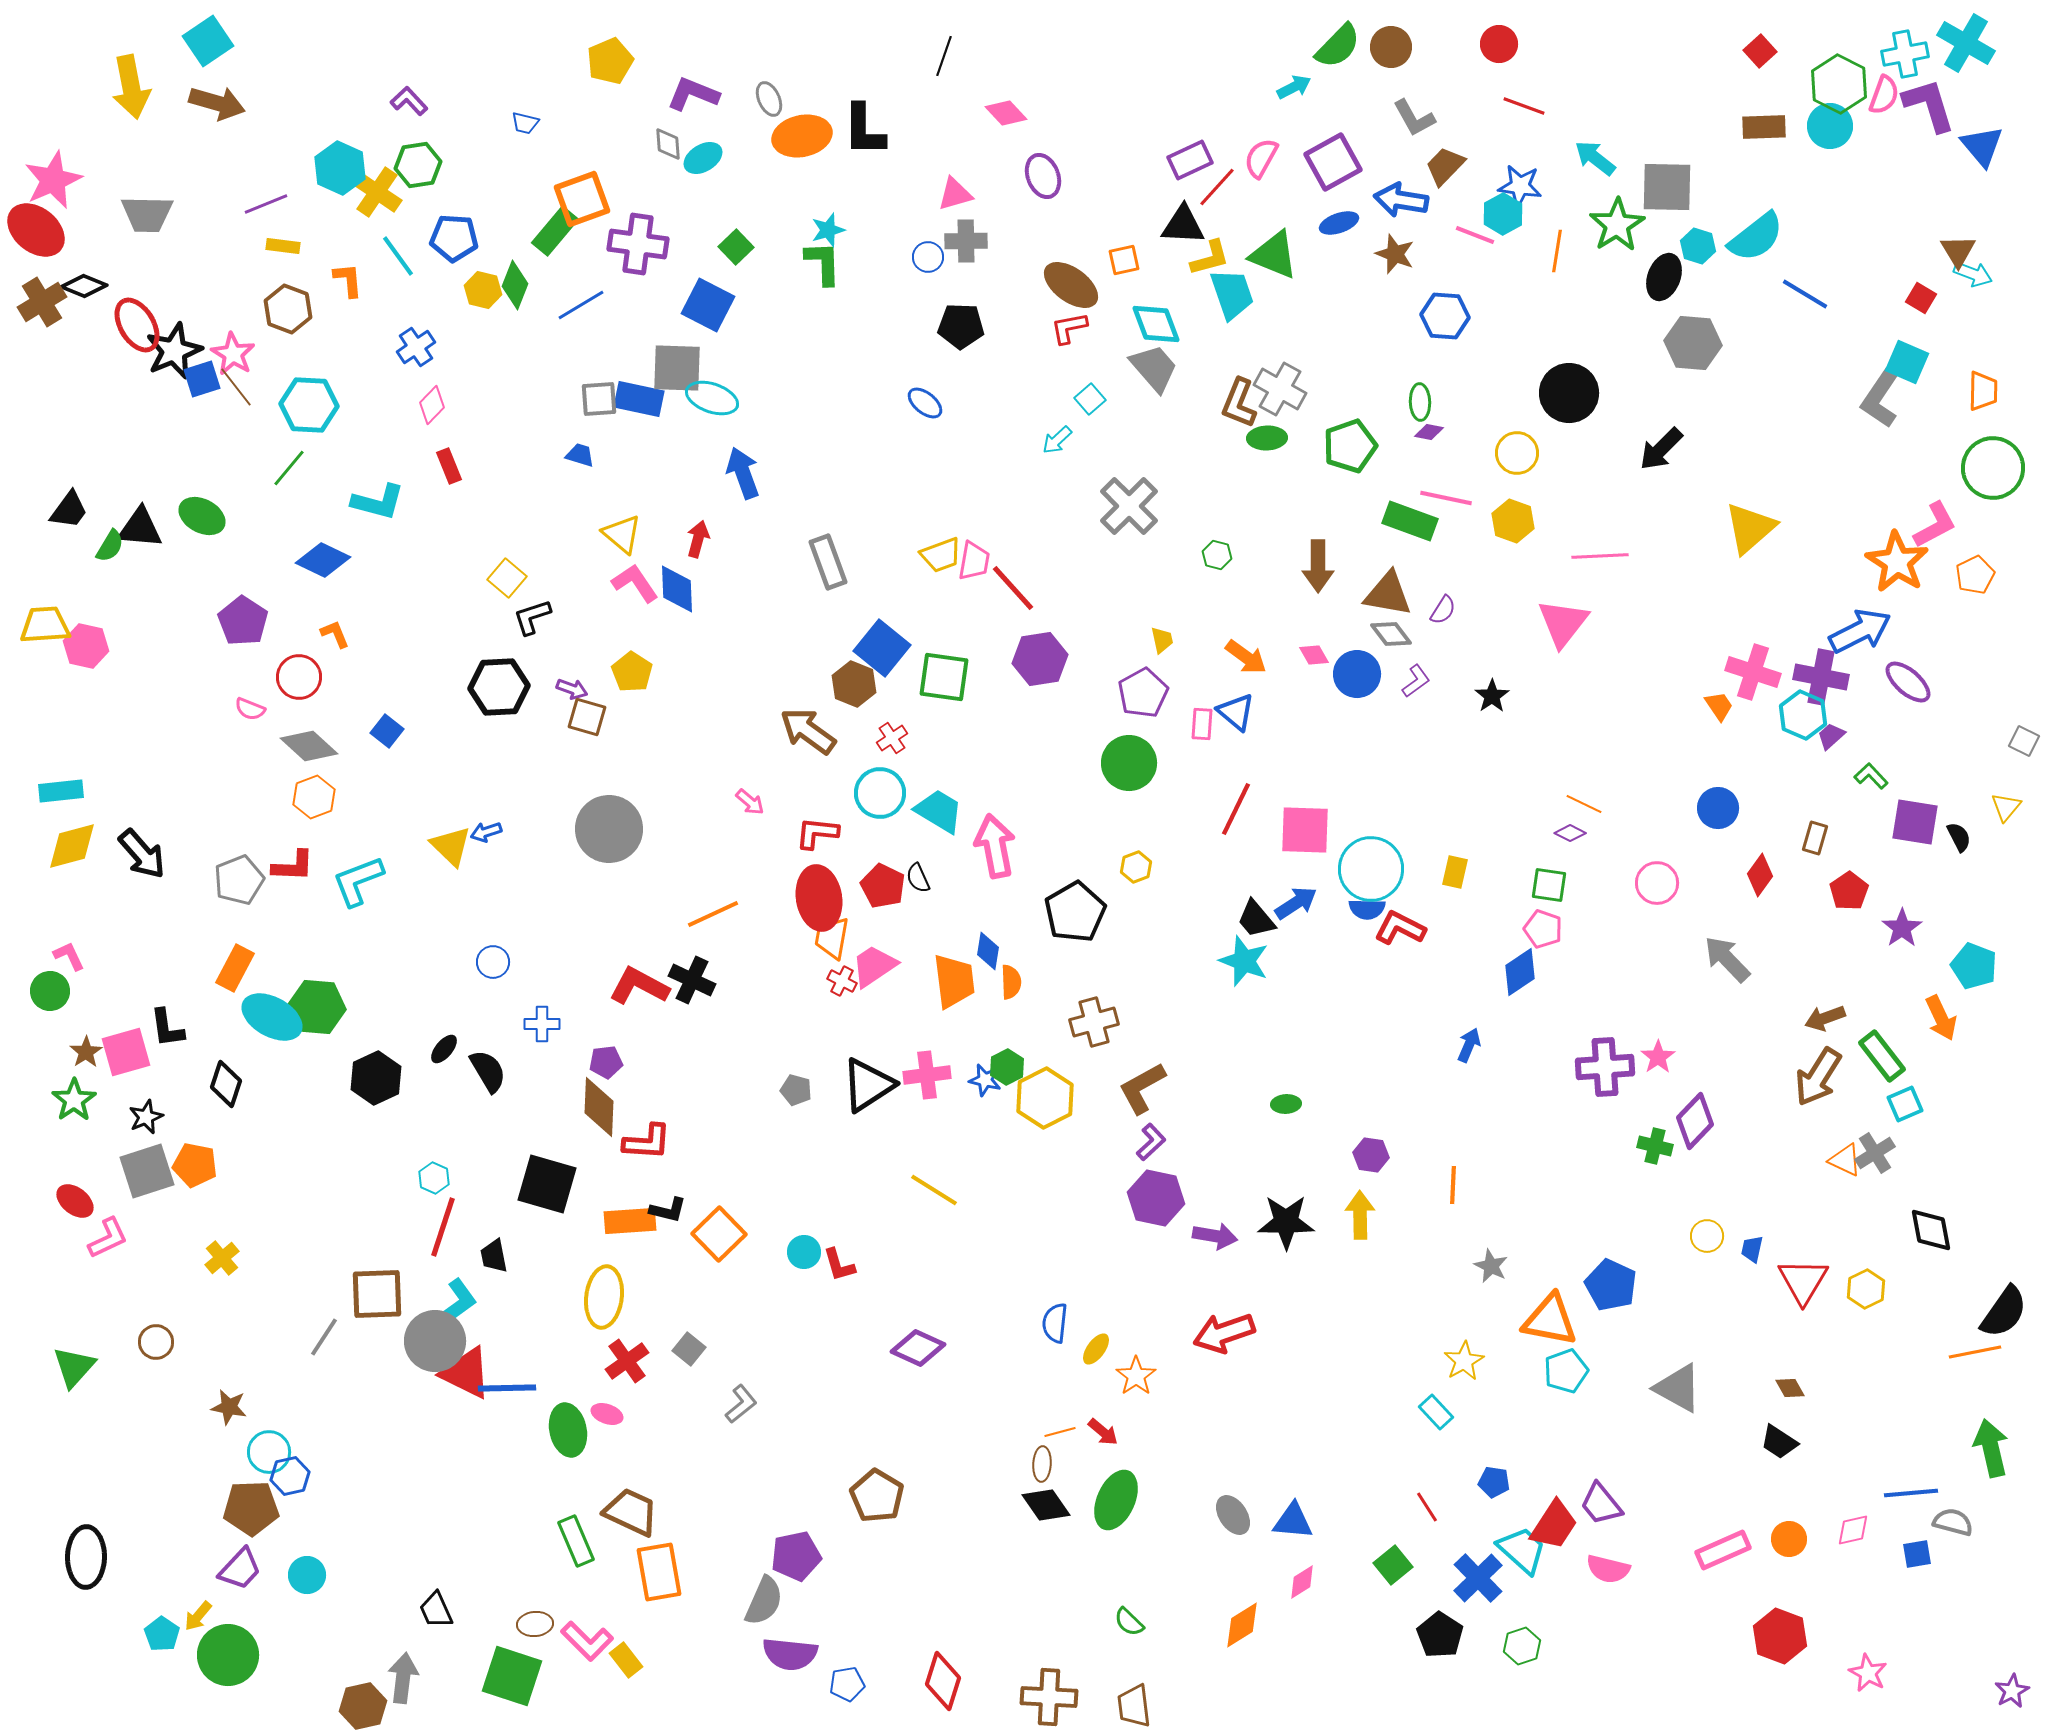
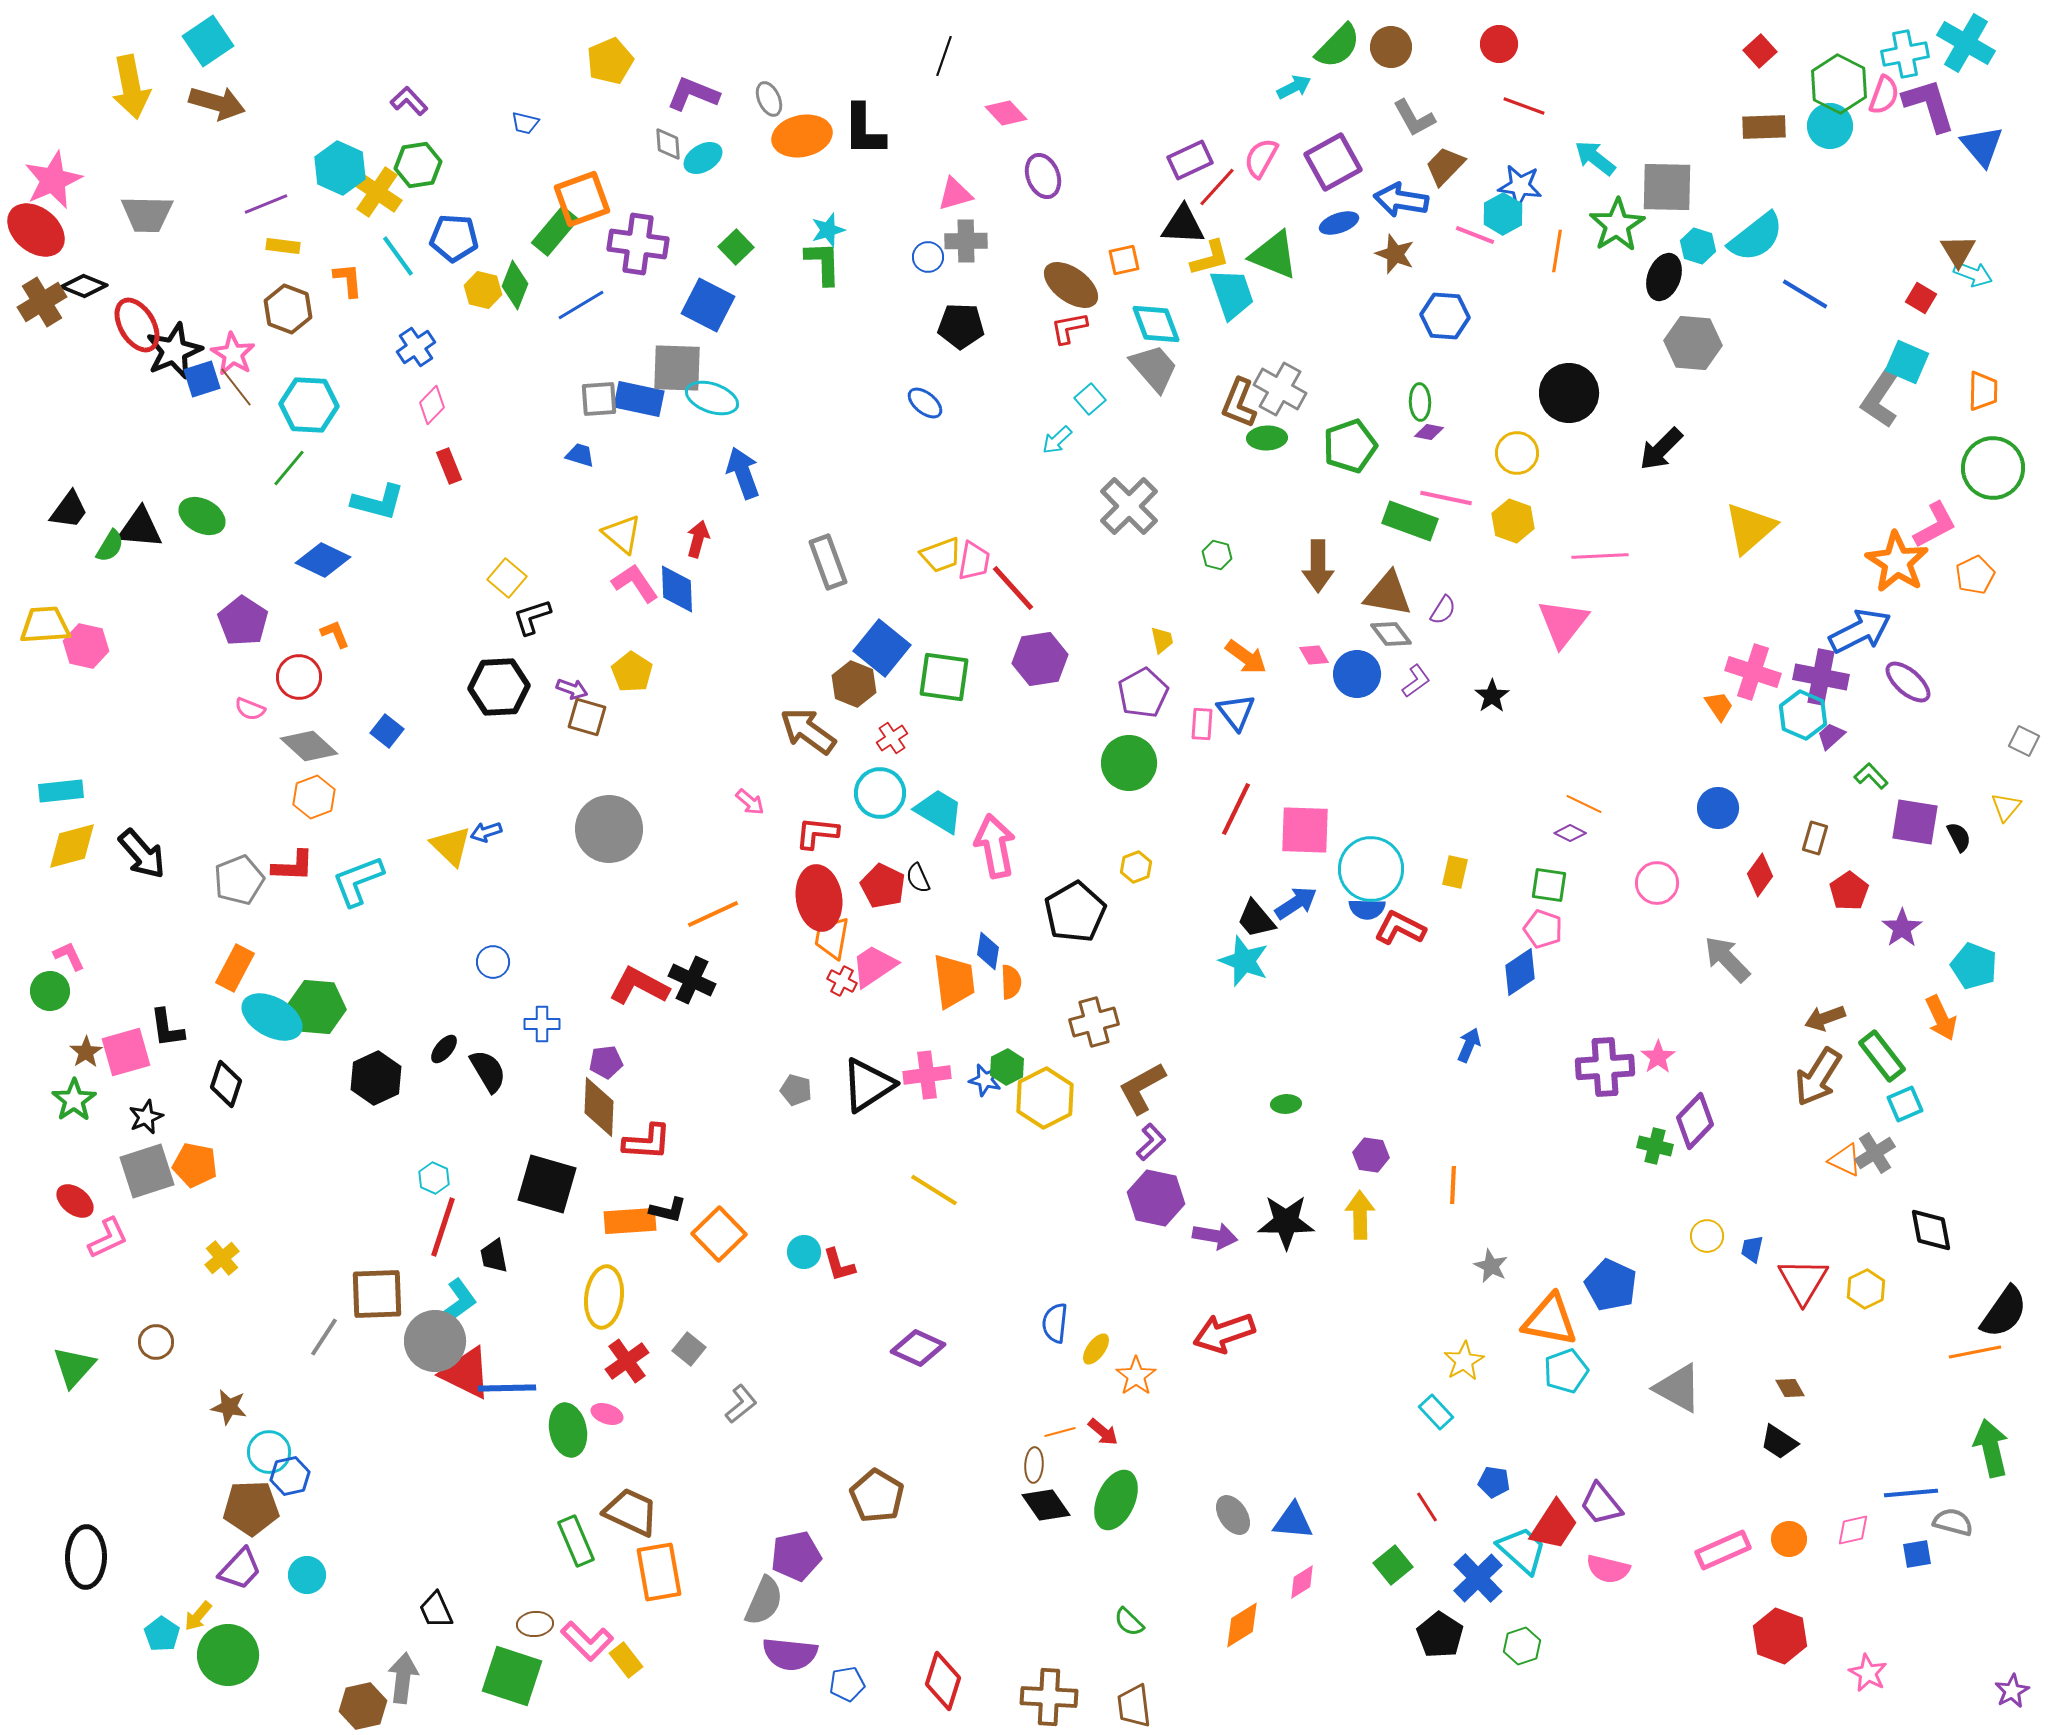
blue triangle at (1236, 712): rotated 12 degrees clockwise
brown ellipse at (1042, 1464): moved 8 px left, 1 px down
